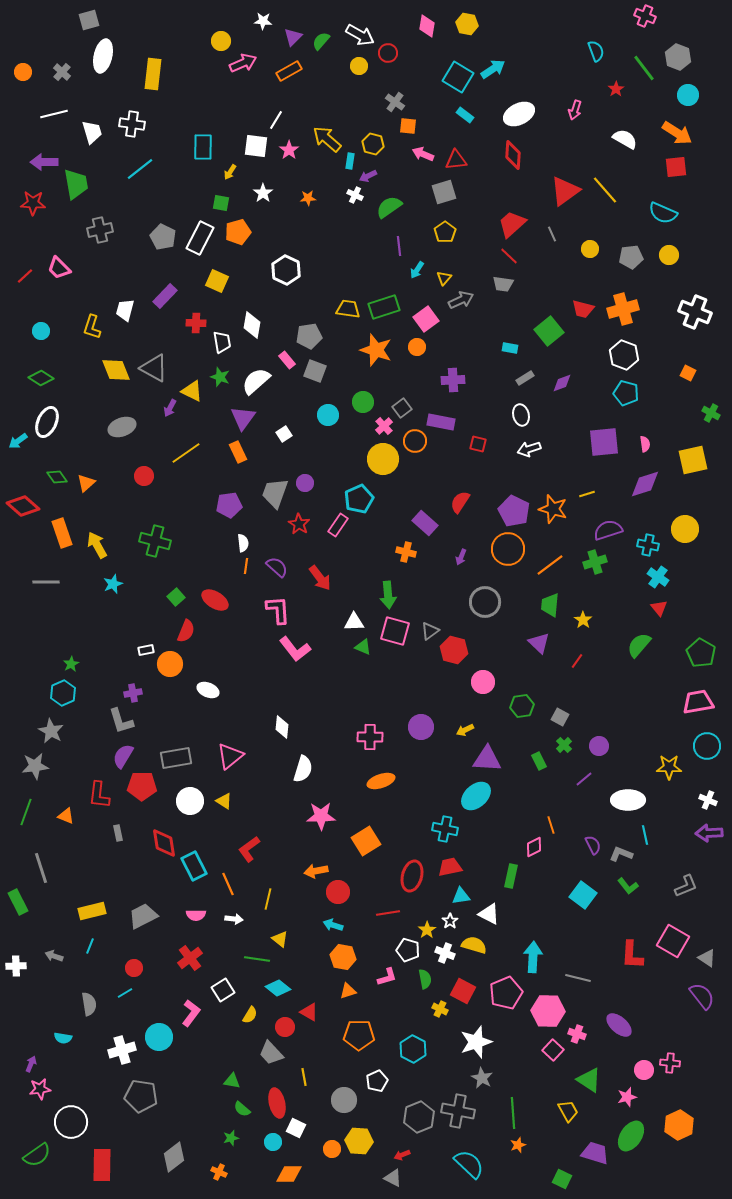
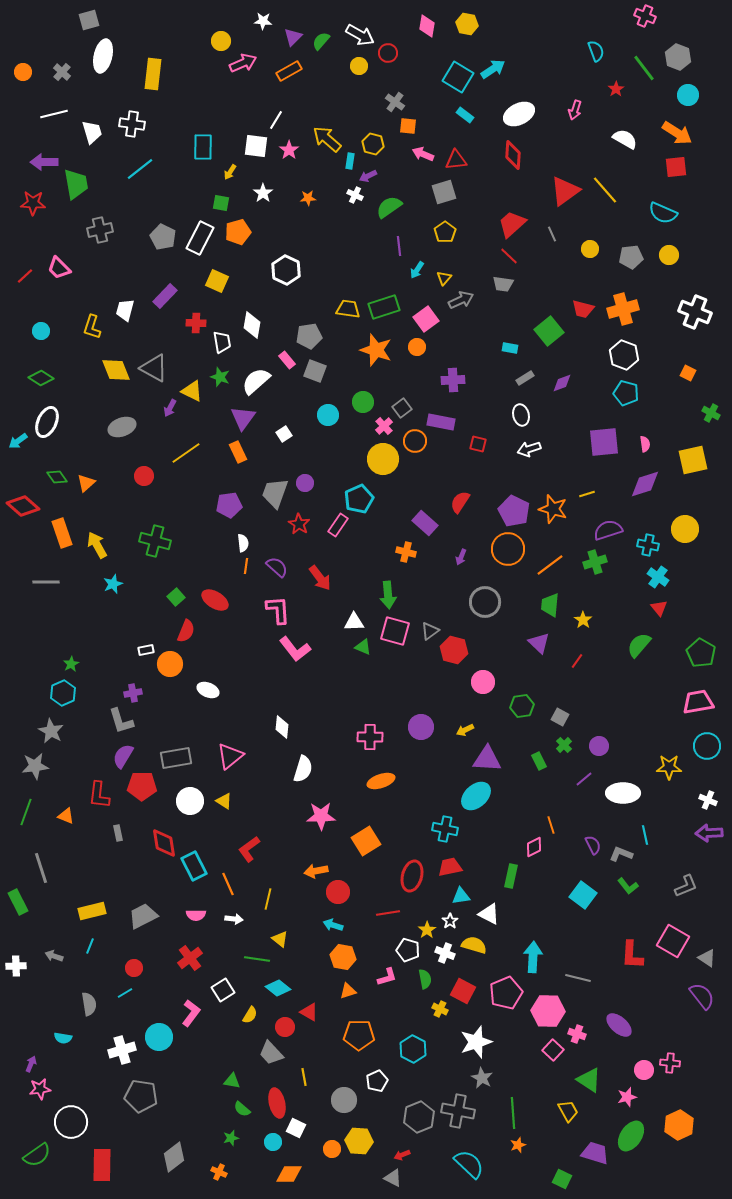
white ellipse at (628, 800): moved 5 px left, 7 px up
